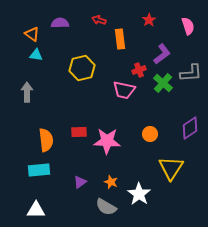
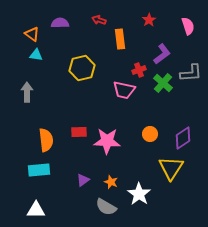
purple diamond: moved 7 px left, 10 px down
purple triangle: moved 3 px right, 2 px up
